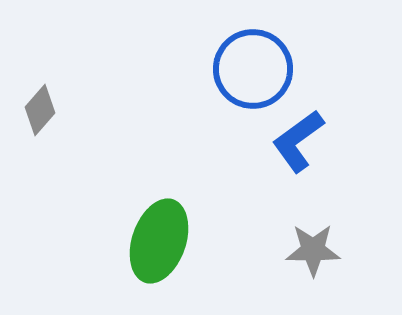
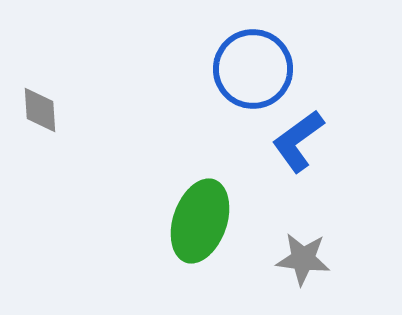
gray diamond: rotated 45 degrees counterclockwise
green ellipse: moved 41 px right, 20 px up
gray star: moved 10 px left, 9 px down; rotated 6 degrees clockwise
